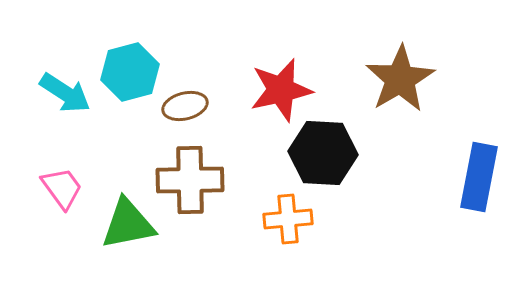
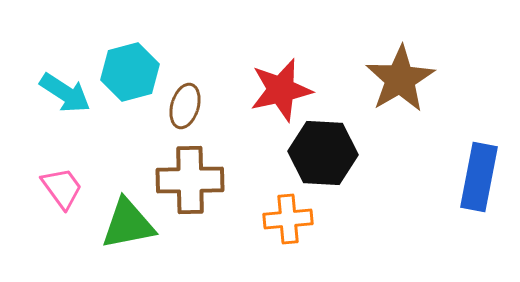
brown ellipse: rotated 60 degrees counterclockwise
